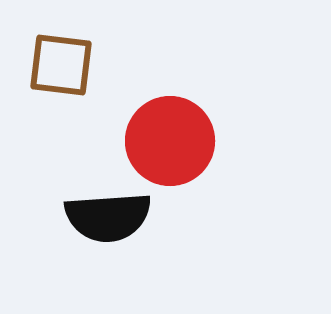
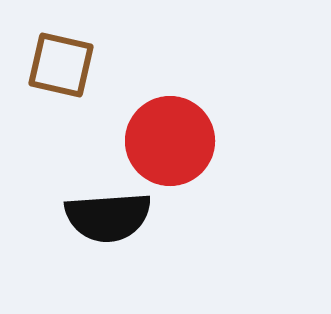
brown square: rotated 6 degrees clockwise
